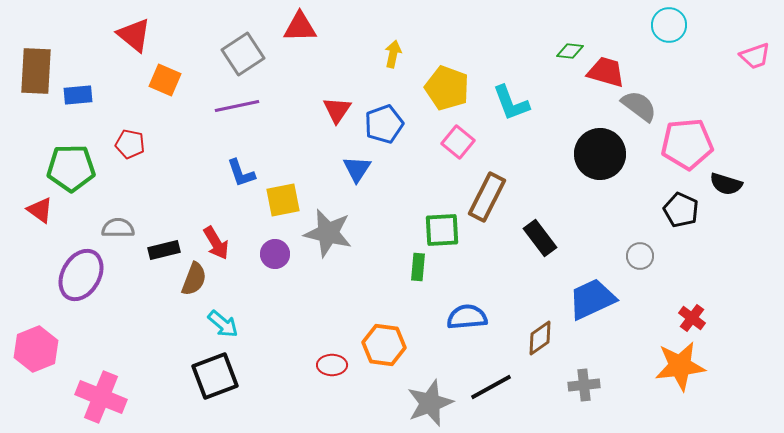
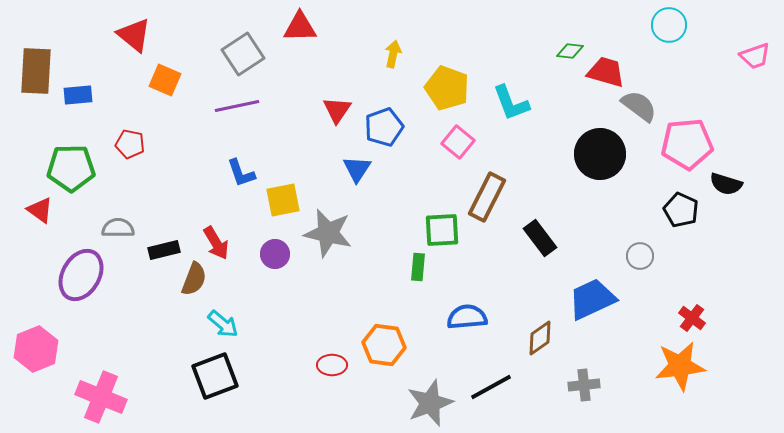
blue pentagon at (384, 124): moved 3 px down
